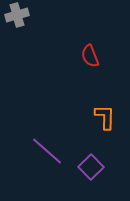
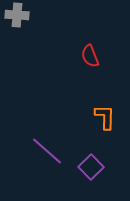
gray cross: rotated 20 degrees clockwise
